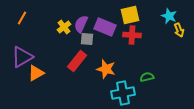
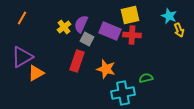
purple rectangle: moved 5 px right, 4 px down
gray square: rotated 24 degrees clockwise
red rectangle: rotated 20 degrees counterclockwise
green semicircle: moved 1 px left, 1 px down
